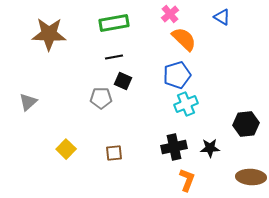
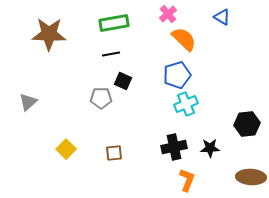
pink cross: moved 2 px left
black line: moved 3 px left, 3 px up
black hexagon: moved 1 px right
